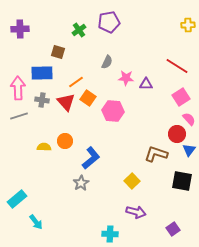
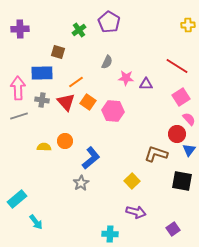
purple pentagon: rotated 30 degrees counterclockwise
orange square: moved 4 px down
